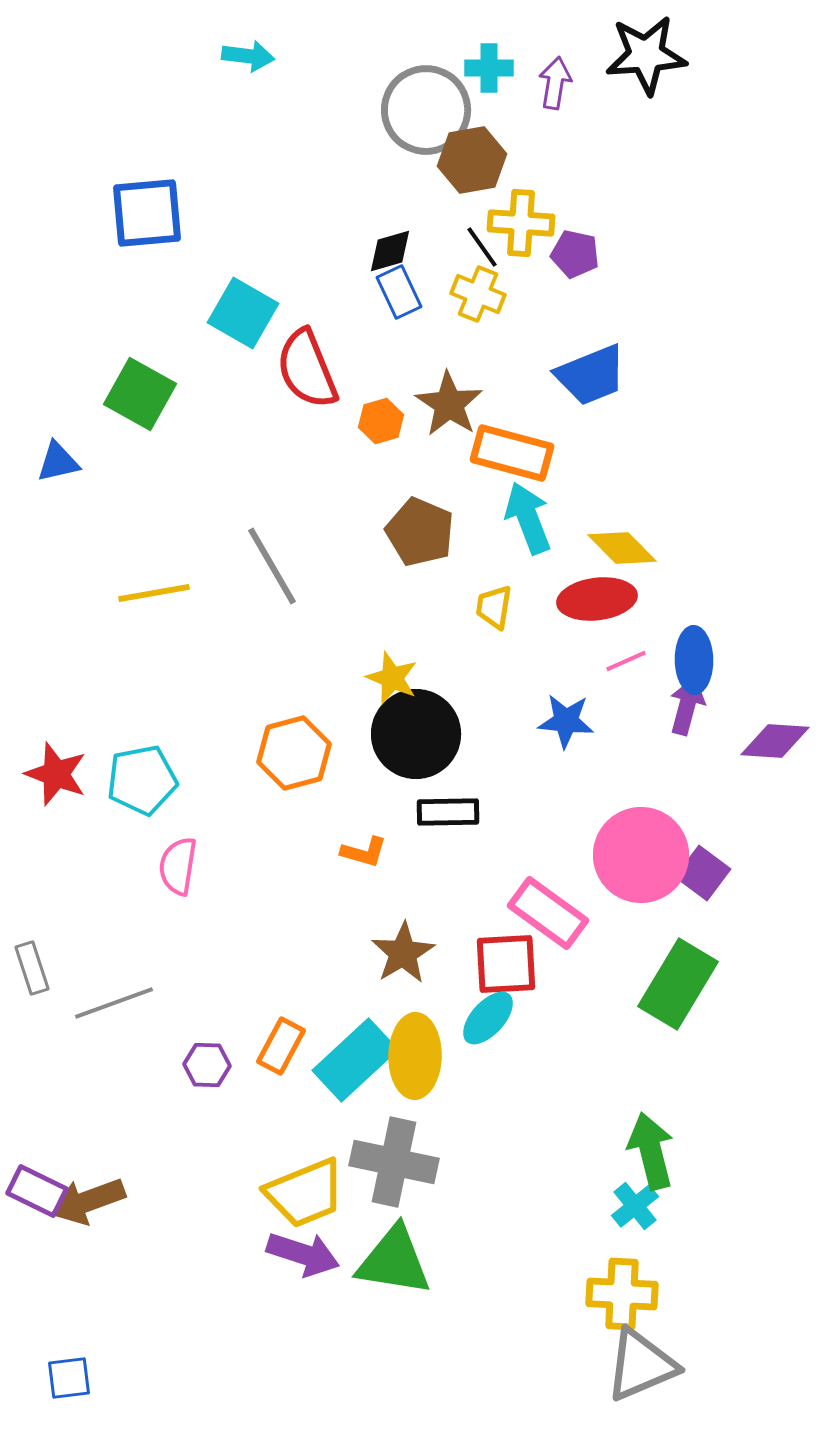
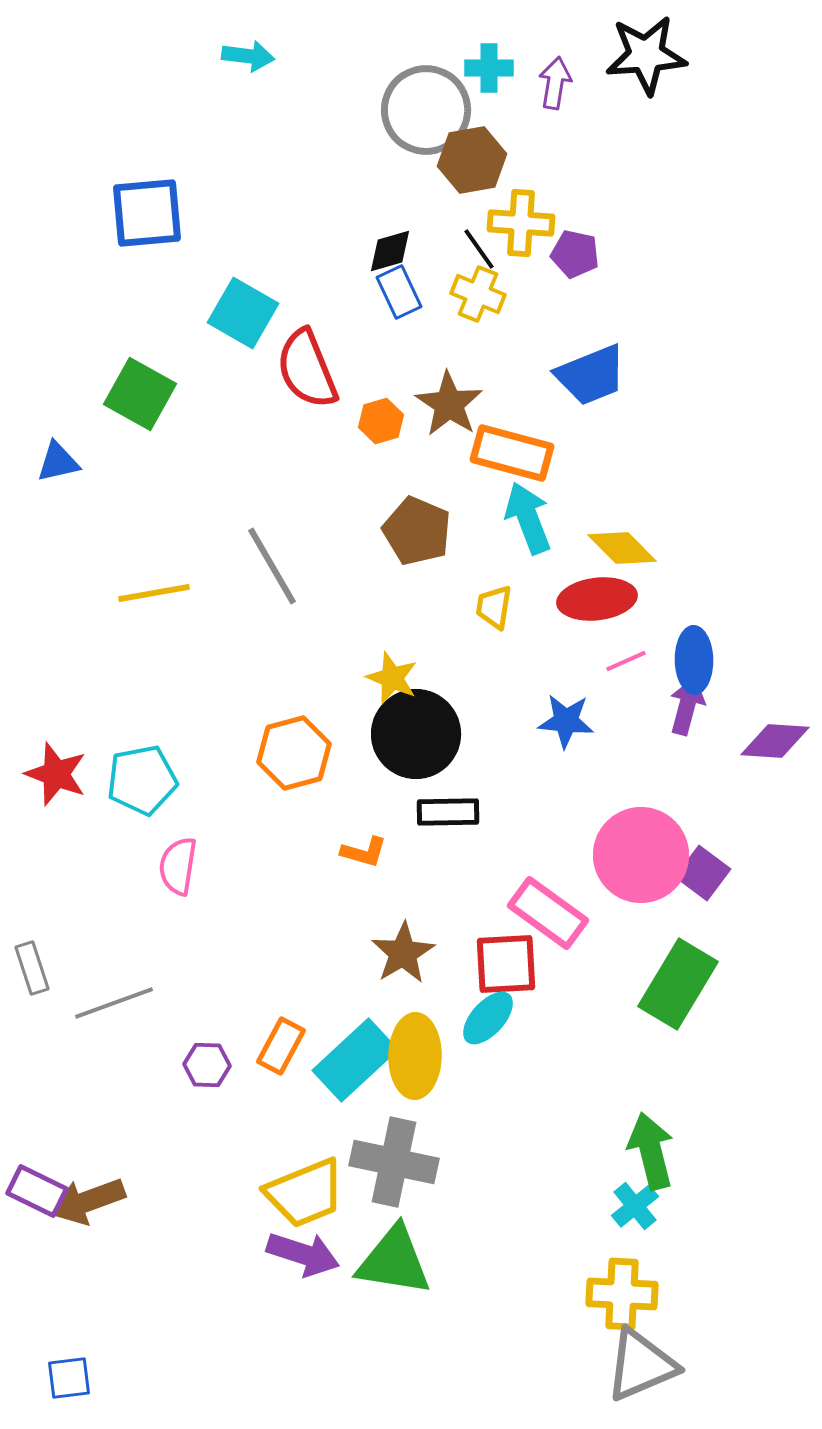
black line at (482, 247): moved 3 px left, 2 px down
brown pentagon at (420, 532): moved 3 px left, 1 px up
